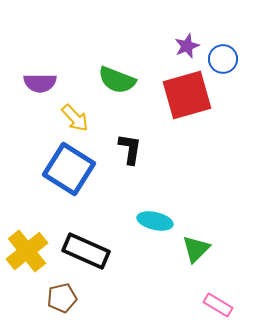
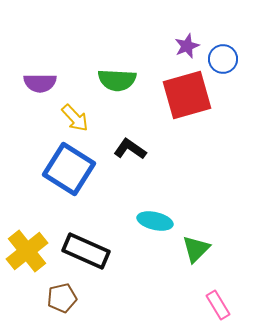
green semicircle: rotated 18 degrees counterclockwise
black L-shape: rotated 64 degrees counterclockwise
pink rectangle: rotated 28 degrees clockwise
